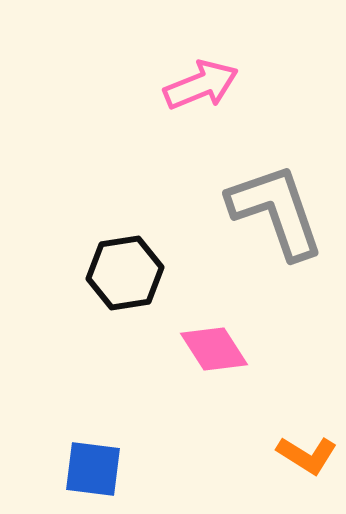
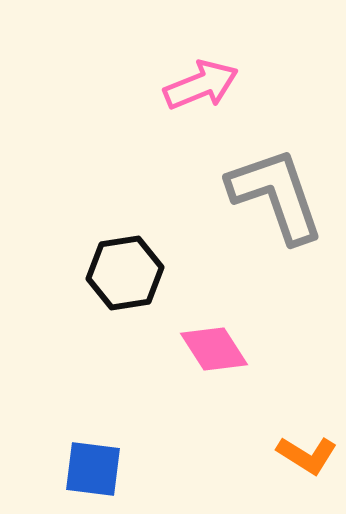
gray L-shape: moved 16 px up
